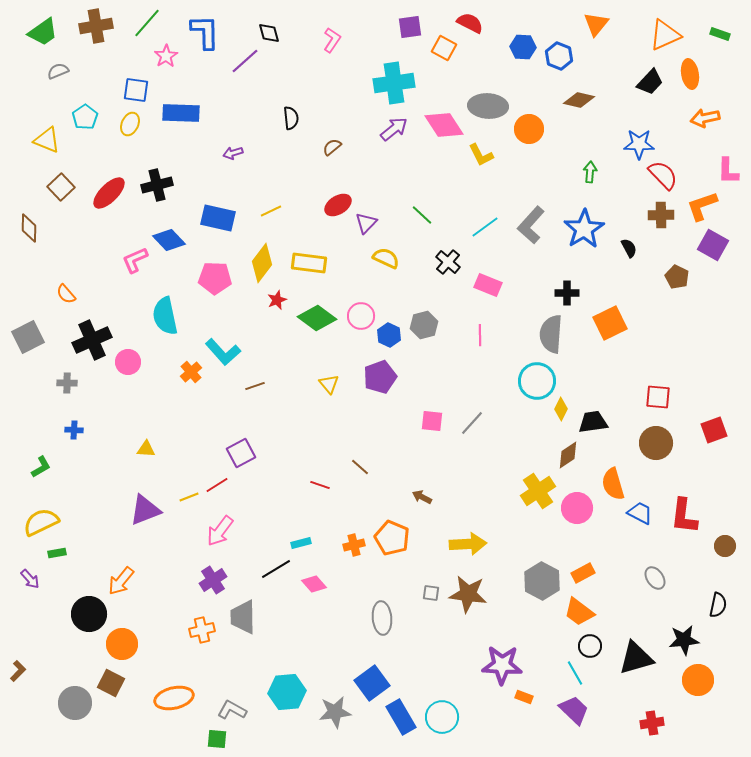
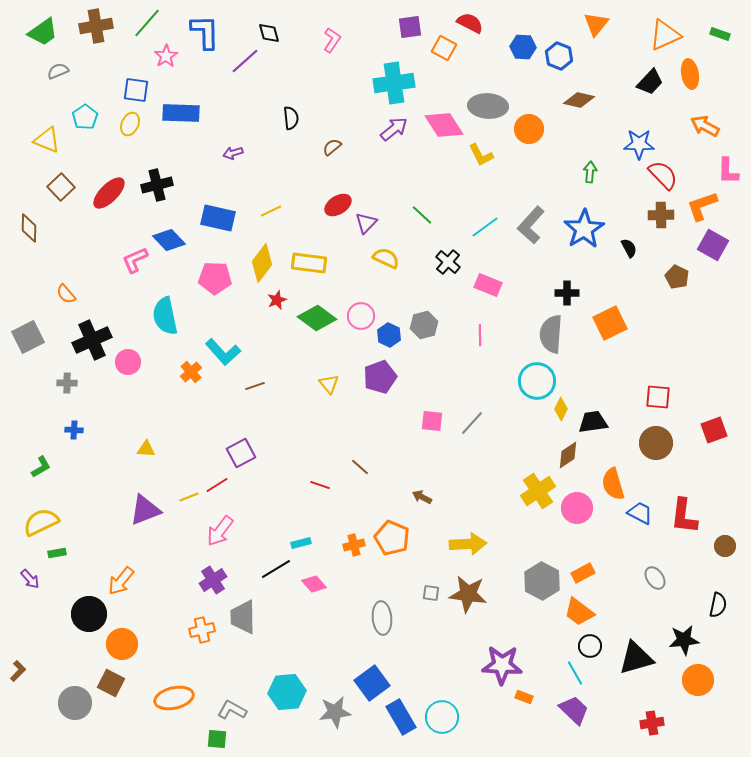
orange arrow at (705, 118): moved 8 px down; rotated 40 degrees clockwise
